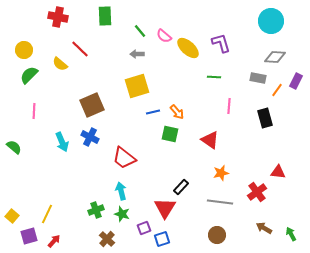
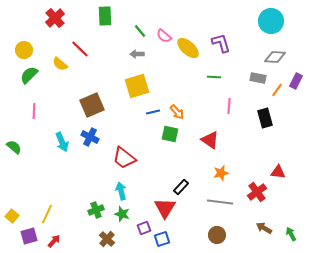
red cross at (58, 17): moved 3 px left, 1 px down; rotated 36 degrees clockwise
